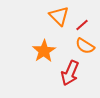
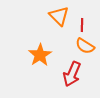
red line: rotated 48 degrees counterclockwise
orange star: moved 4 px left, 4 px down
red arrow: moved 2 px right, 1 px down
